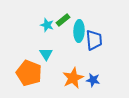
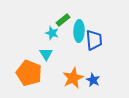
cyan star: moved 5 px right, 8 px down
blue star: rotated 16 degrees clockwise
